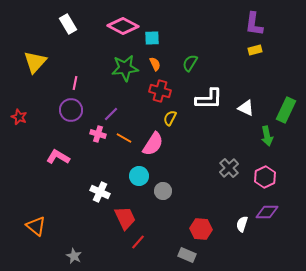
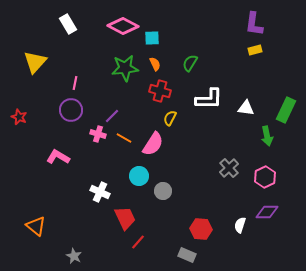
white triangle: rotated 18 degrees counterclockwise
purple line: moved 1 px right, 2 px down
white semicircle: moved 2 px left, 1 px down
